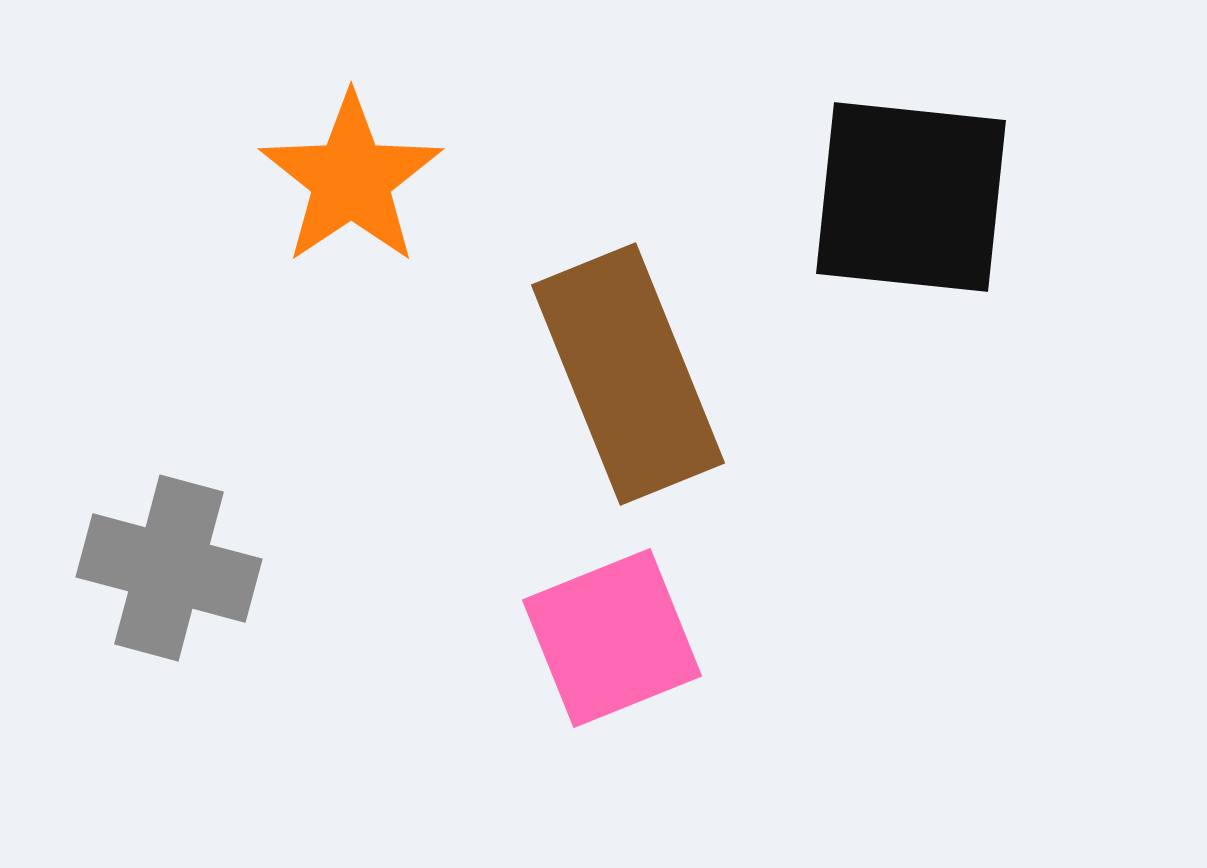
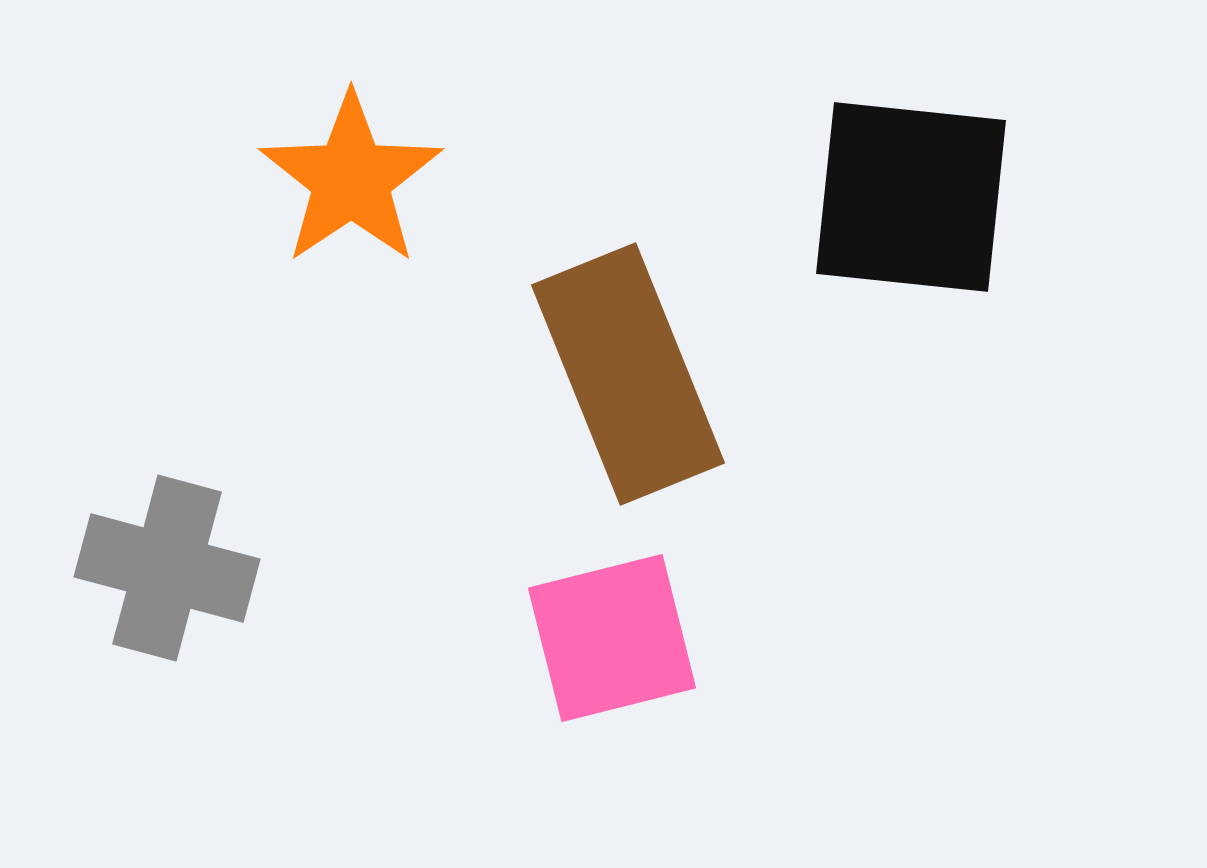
gray cross: moved 2 px left
pink square: rotated 8 degrees clockwise
